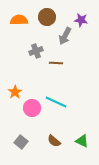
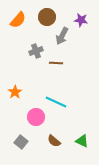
orange semicircle: moved 1 px left; rotated 132 degrees clockwise
gray arrow: moved 3 px left
pink circle: moved 4 px right, 9 px down
